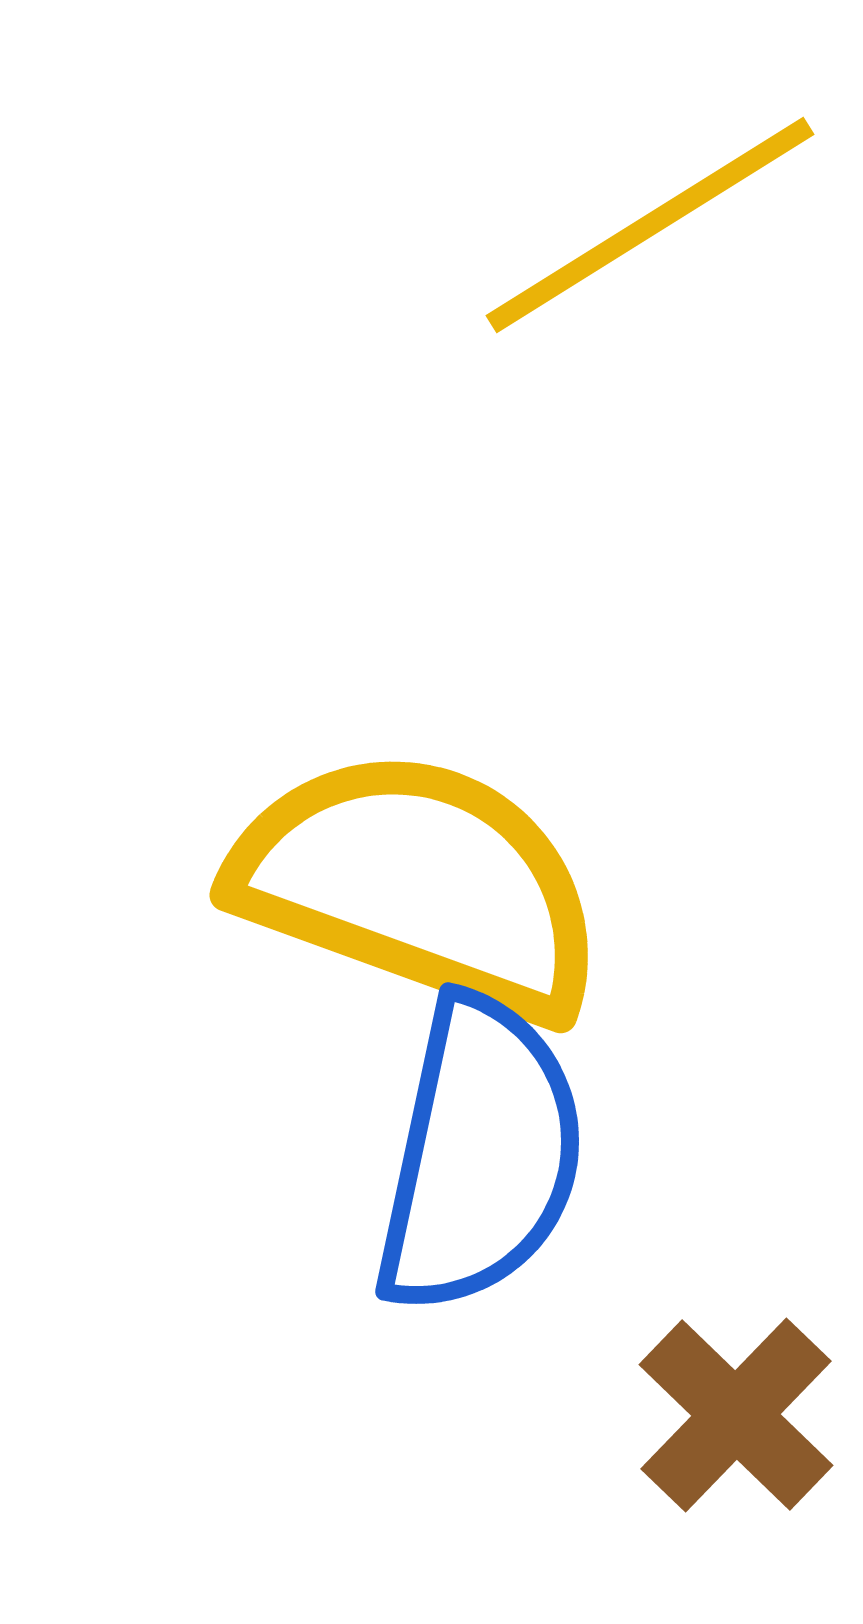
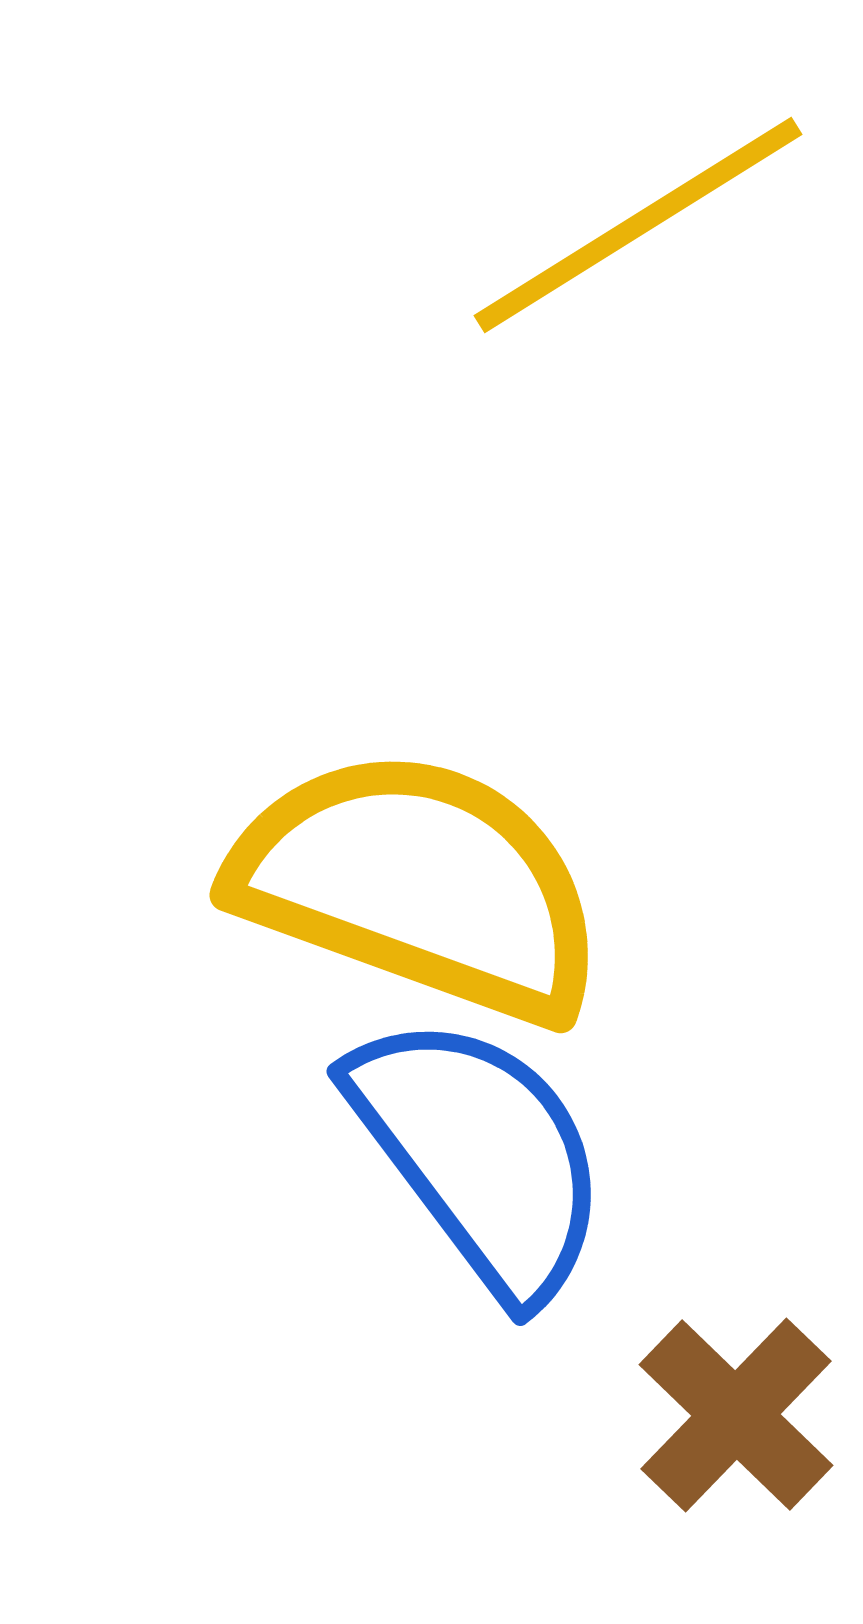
yellow line: moved 12 px left
blue semicircle: rotated 49 degrees counterclockwise
